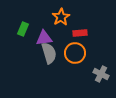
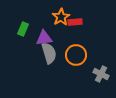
red rectangle: moved 5 px left, 11 px up
orange circle: moved 1 px right, 2 px down
